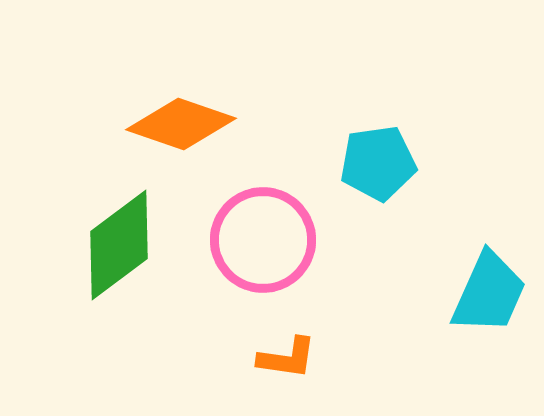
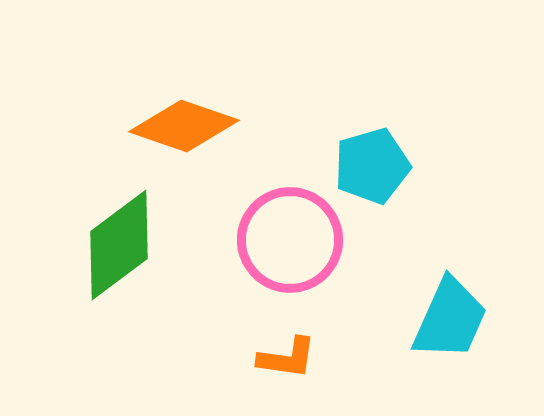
orange diamond: moved 3 px right, 2 px down
cyan pentagon: moved 6 px left, 3 px down; rotated 8 degrees counterclockwise
pink circle: moved 27 px right
cyan trapezoid: moved 39 px left, 26 px down
